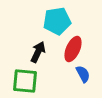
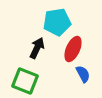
cyan pentagon: moved 1 px down
black arrow: moved 1 px left, 4 px up
green square: rotated 16 degrees clockwise
